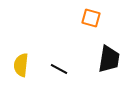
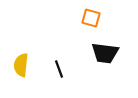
black trapezoid: moved 4 px left, 6 px up; rotated 88 degrees clockwise
black line: rotated 42 degrees clockwise
